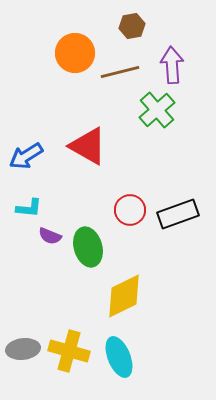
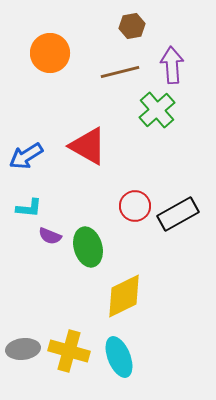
orange circle: moved 25 px left
red circle: moved 5 px right, 4 px up
black rectangle: rotated 9 degrees counterclockwise
